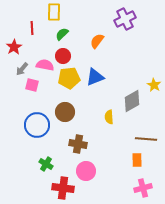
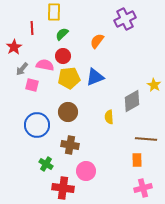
brown circle: moved 3 px right
brown cross: moved 8 px left, 1 px down
